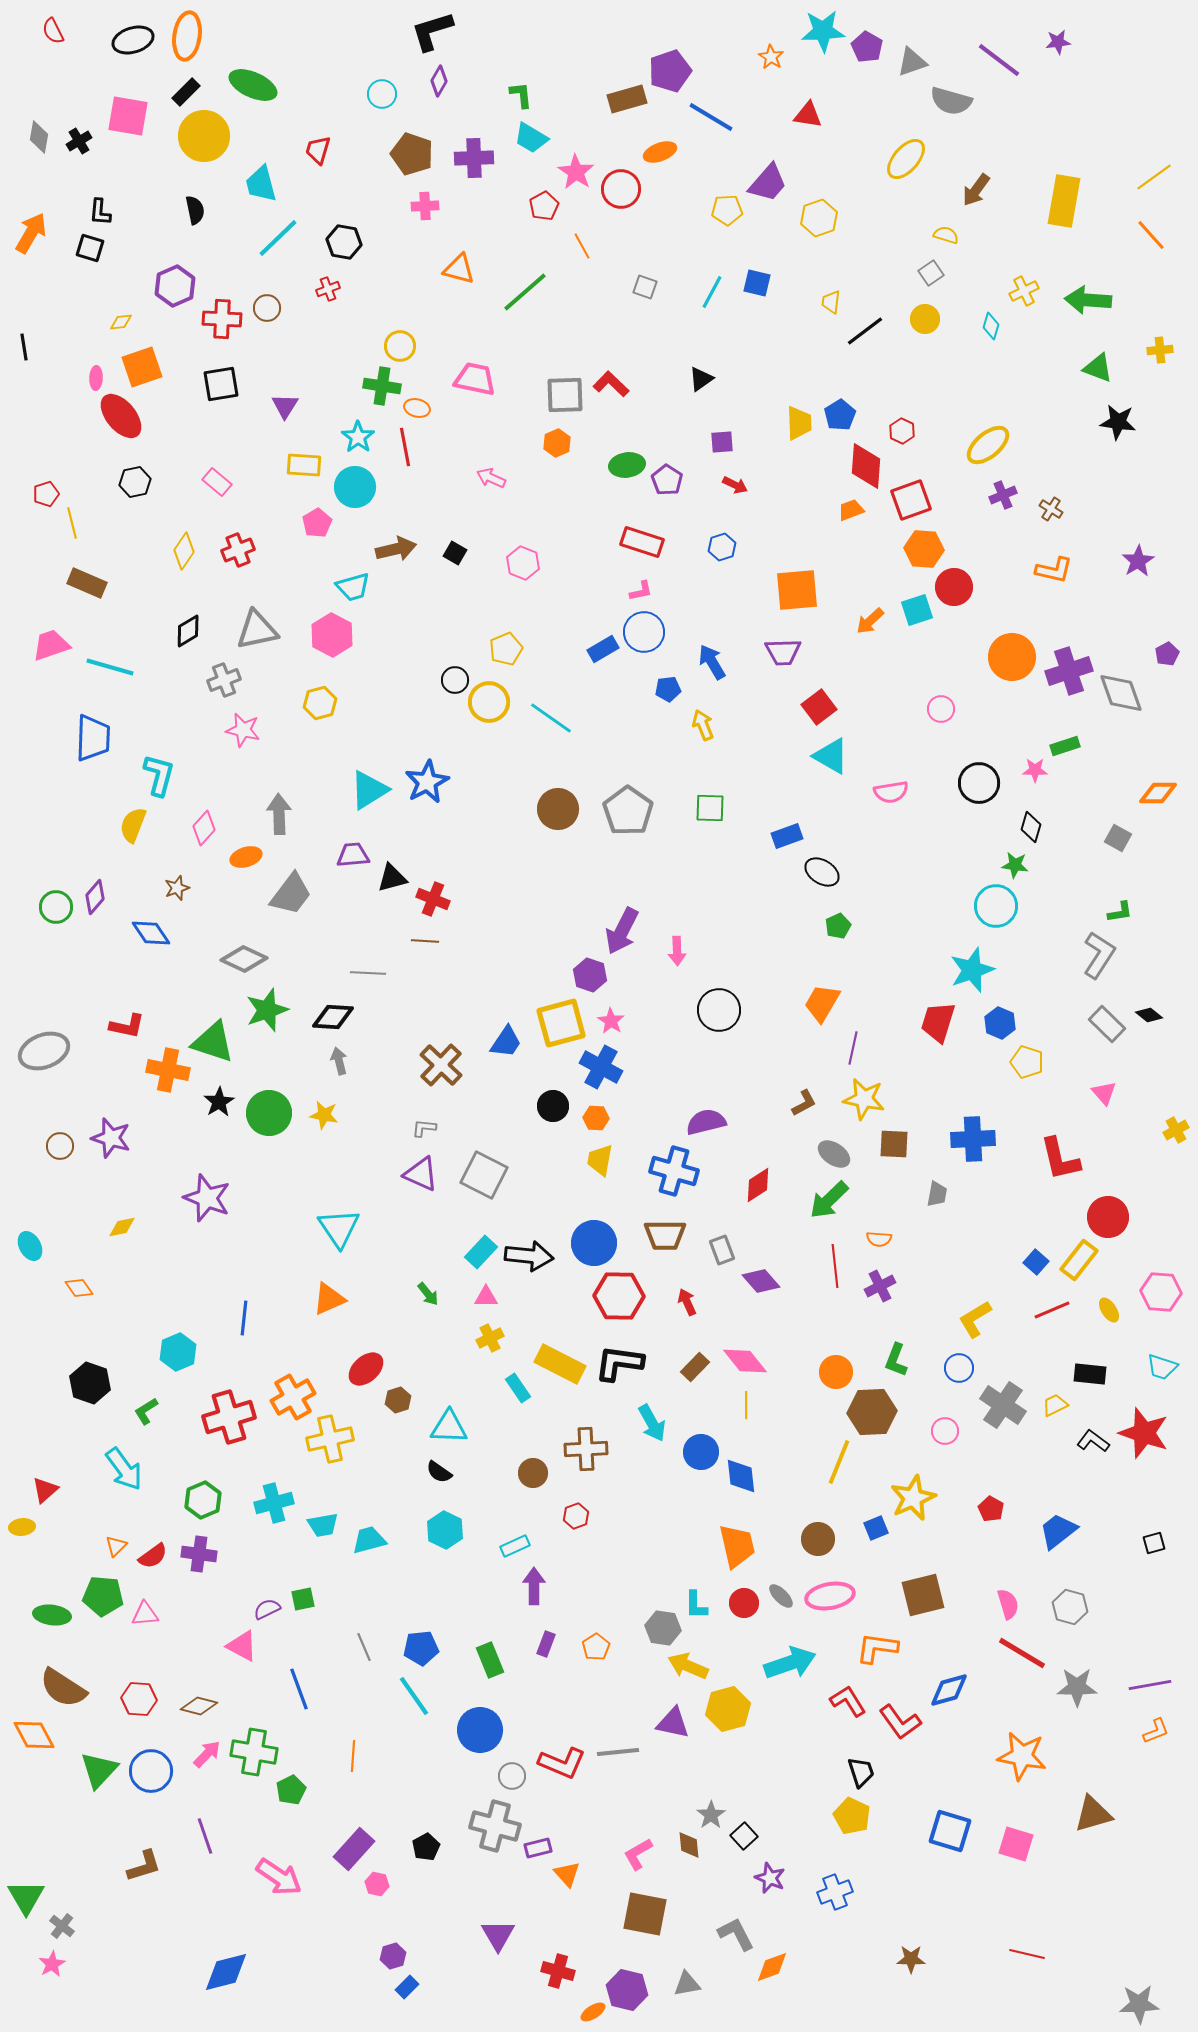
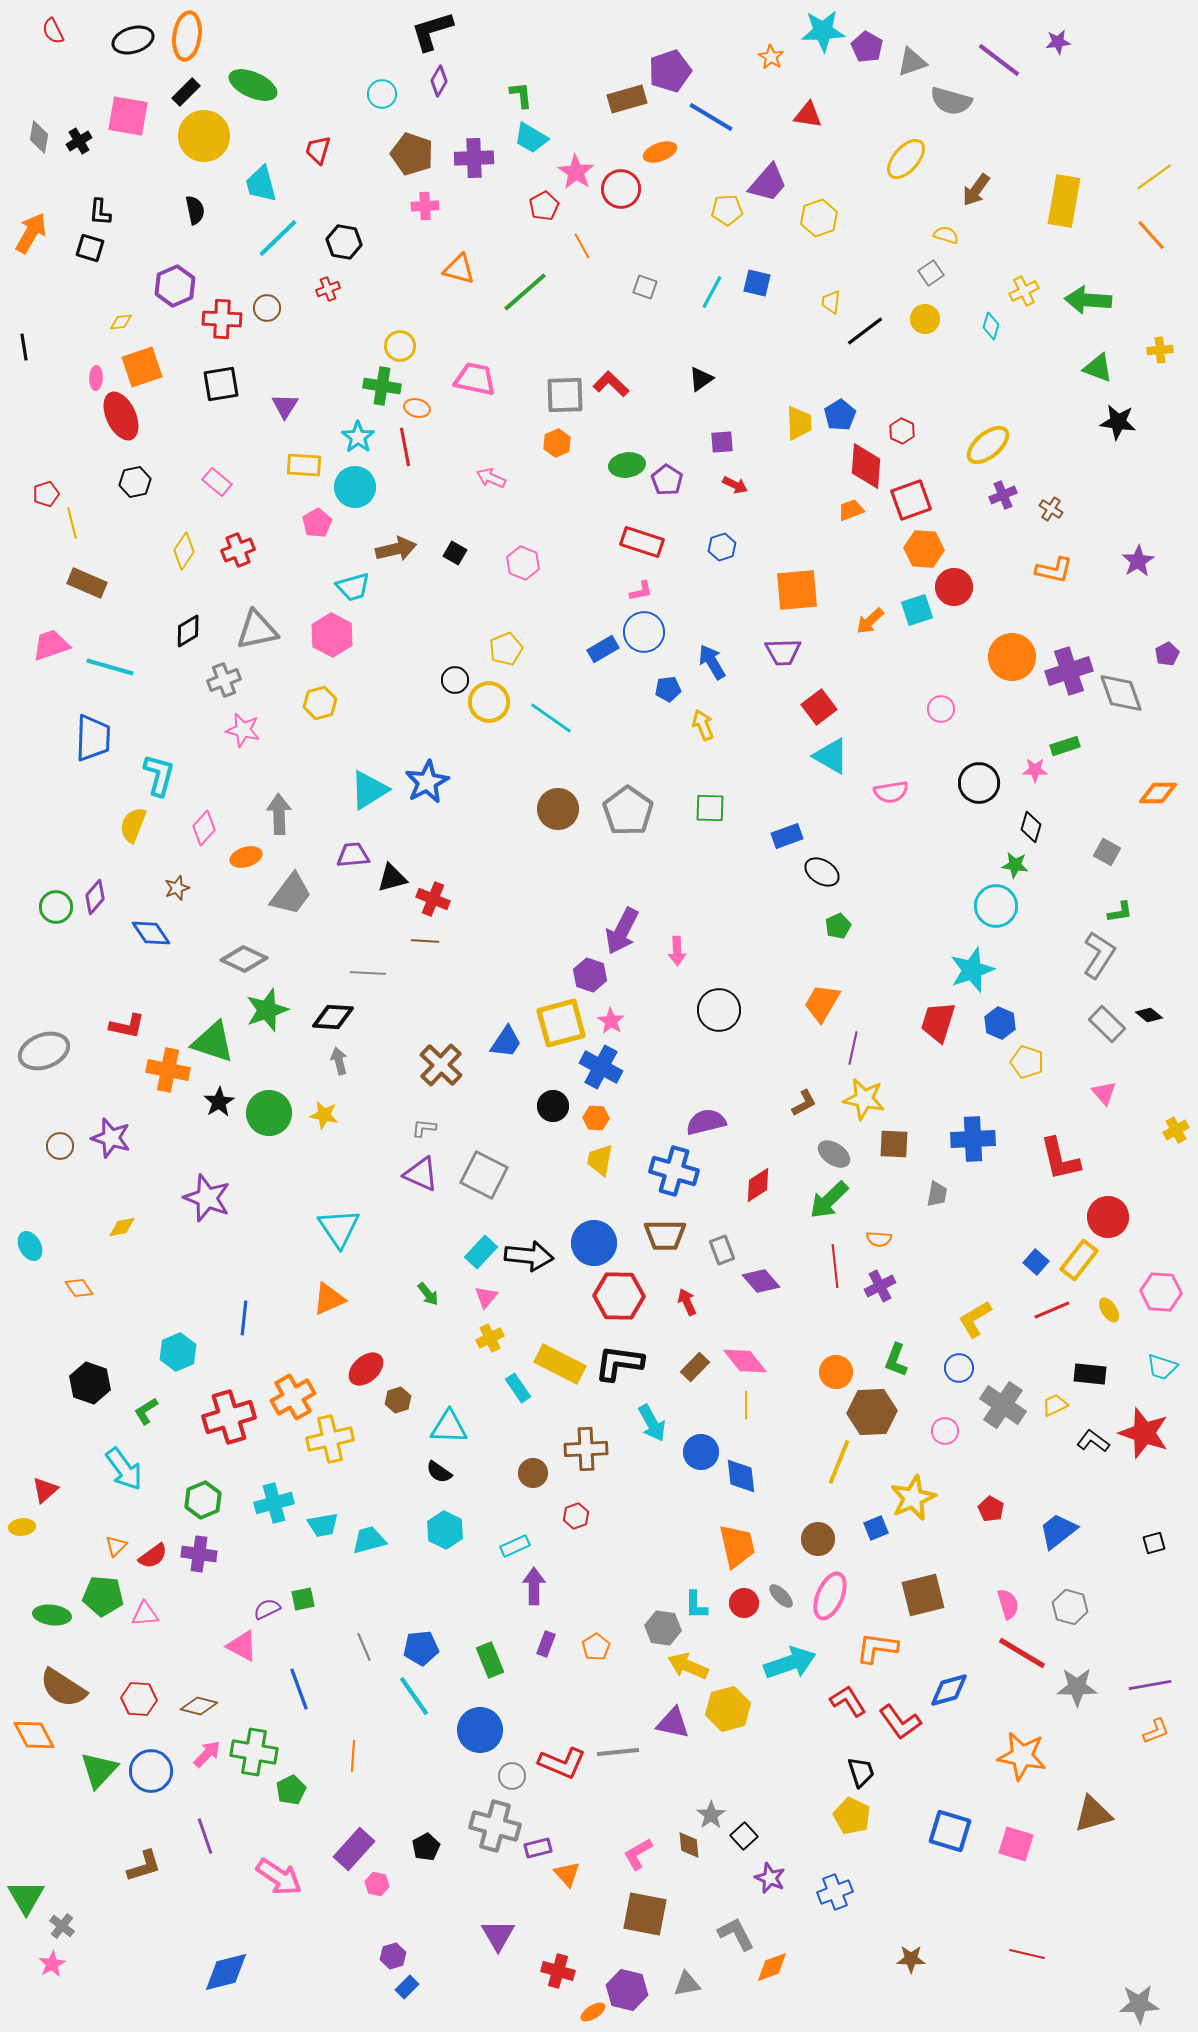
red ellipse at (121, 416): rotated 15 degrees clockwise
gray square at (1118, 838): moved 11 px left, 14 px down
pink triangle at (486, 1297): rotated 50 degrees counterclockwise
pink ellipse at (830, 1596): rotated 57 degrees counterclockwise
